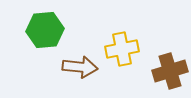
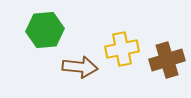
brown cross: moved 3 px left, 11 px up
